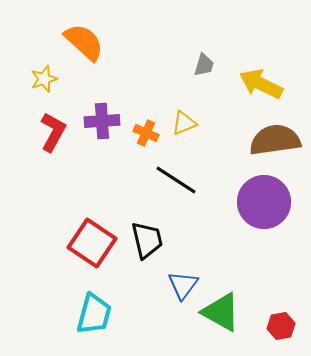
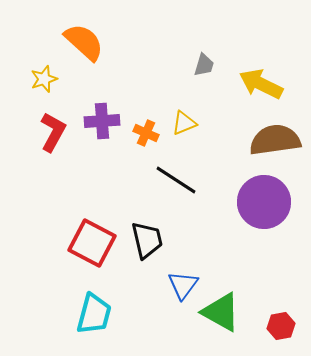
red square: rotated 6 degrees counterclockwise
